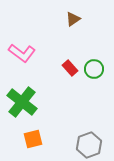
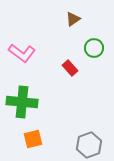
green circle: moved 21 px up
green cross: rotated 32 degrees counterclockwise
